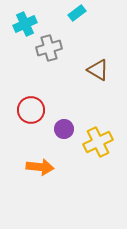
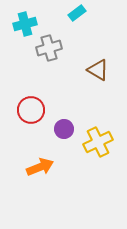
cyan cross: rotated 10 degrees clockwise
orange arrow: rotated 28 degrees counterclockwise
